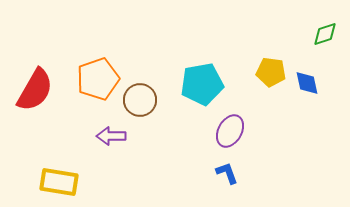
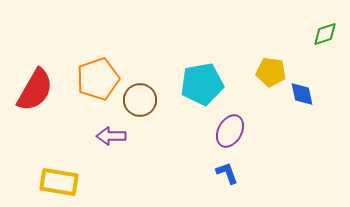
blue diamond: moved 5 px left, 11 px down
